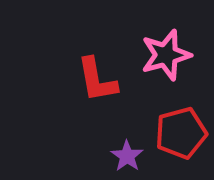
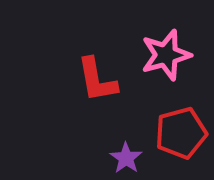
purple star: moved 1 px left, 2 px down
